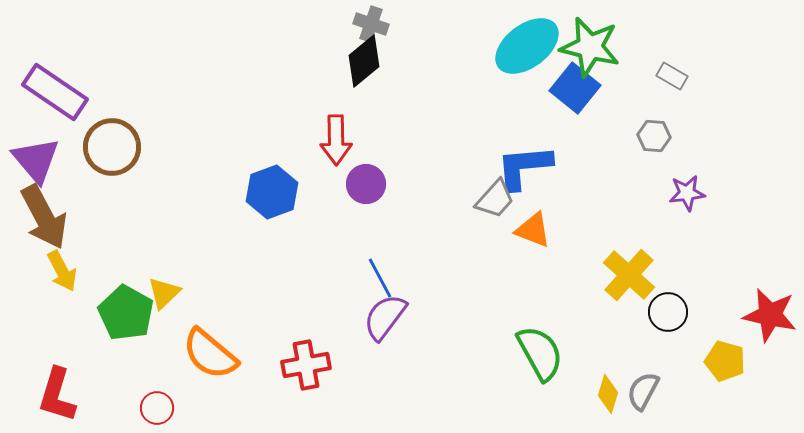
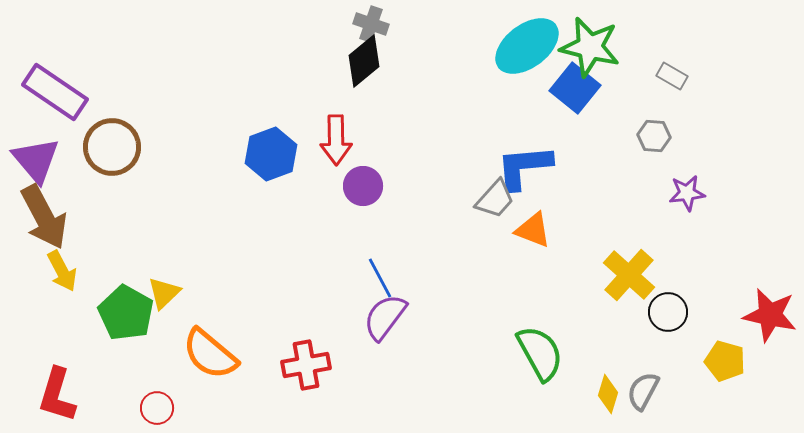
purple circle: moved 3 px left, 2 px down
blue hexagon: moved 1 px left, 38 px up
